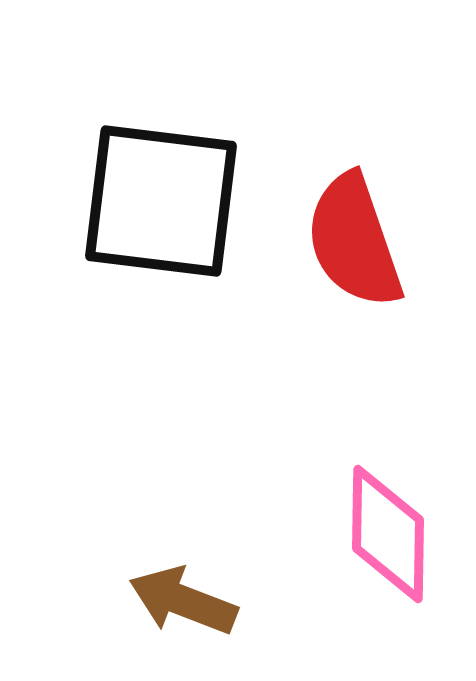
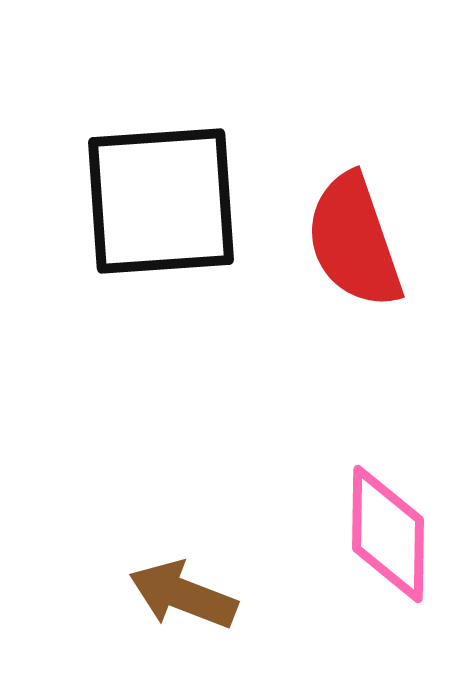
black square: rotated 11 degrees counterclockwise
brown arrow: moved 6 px up
